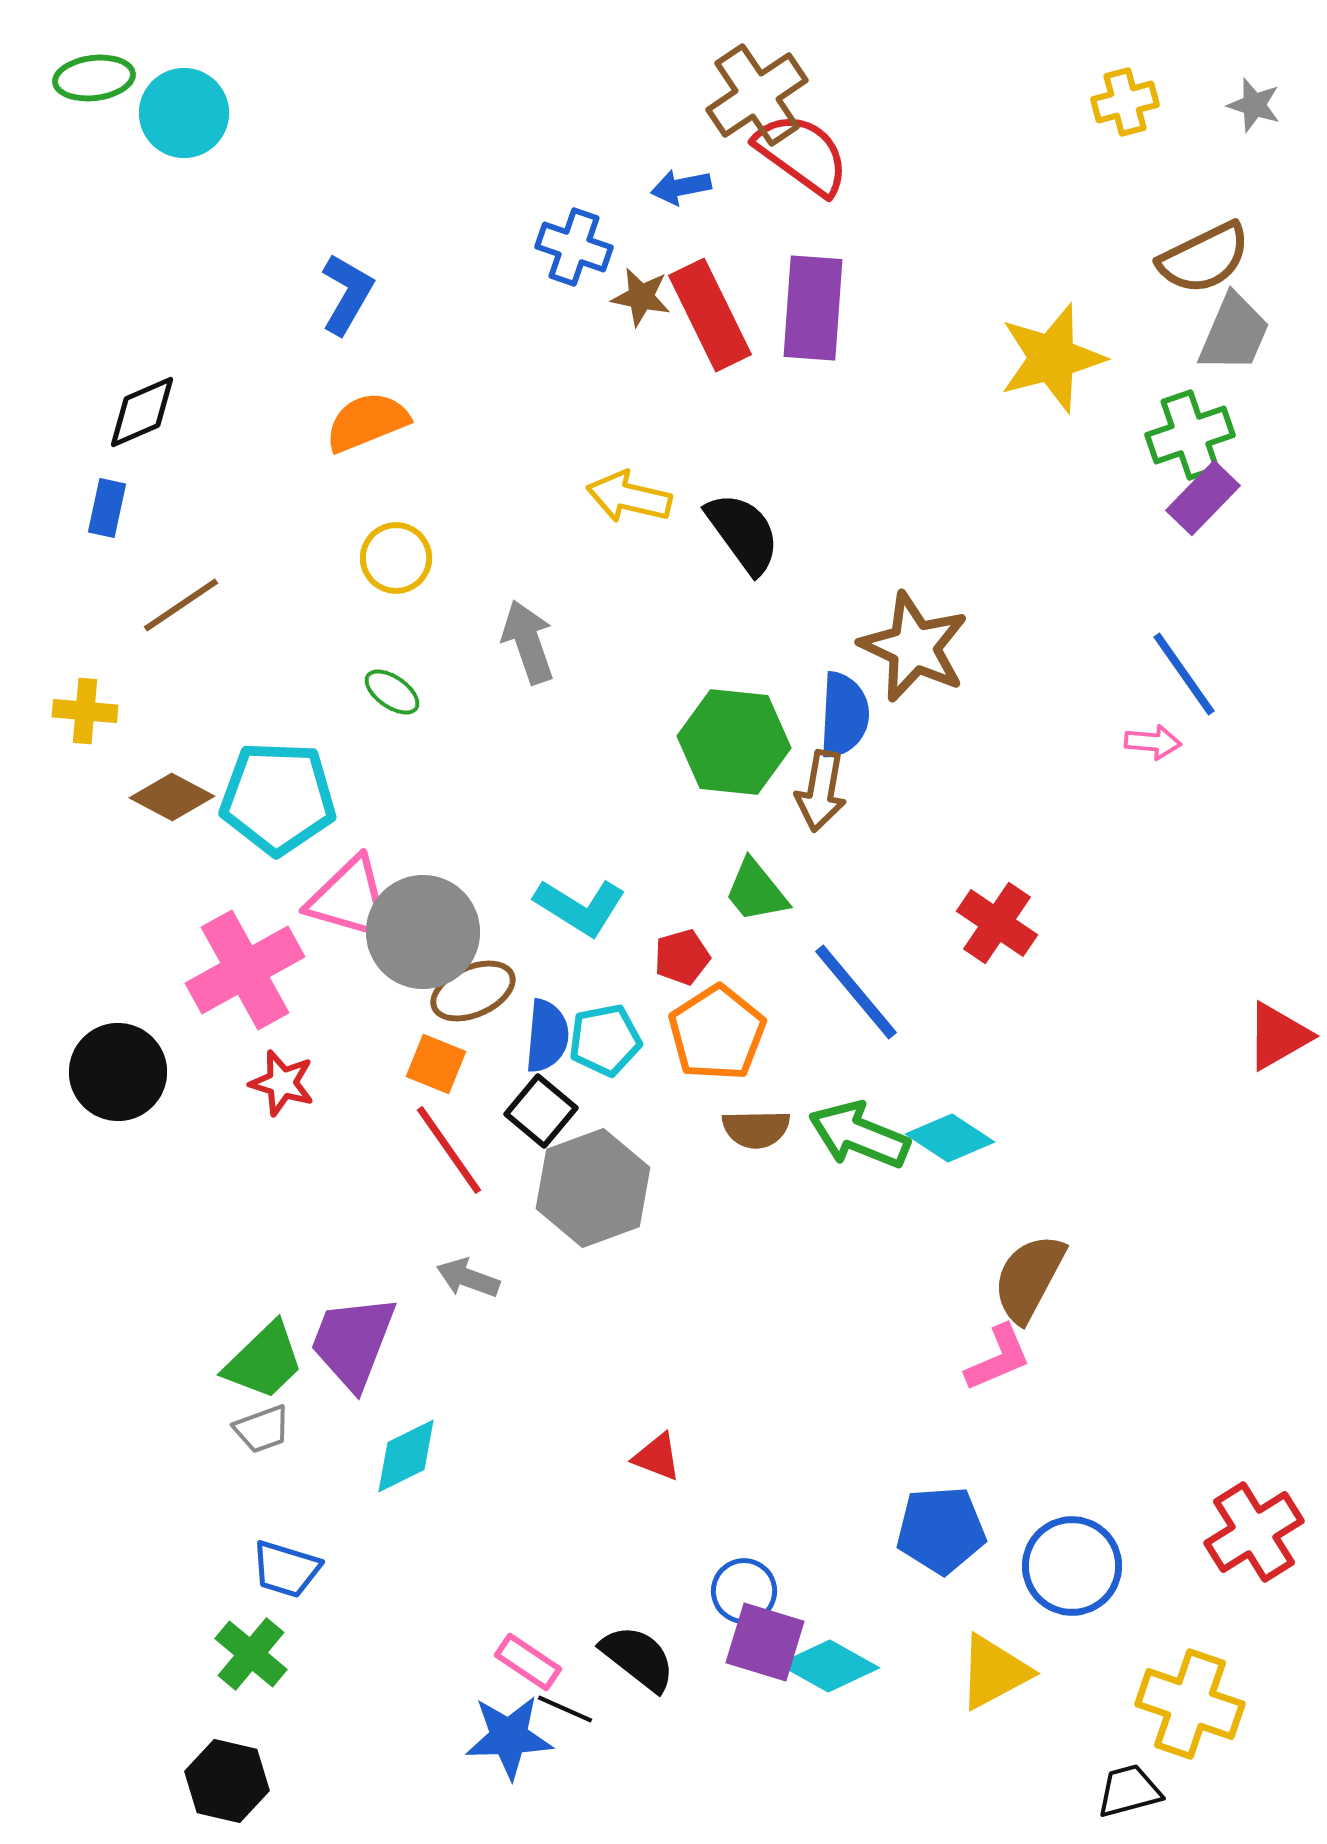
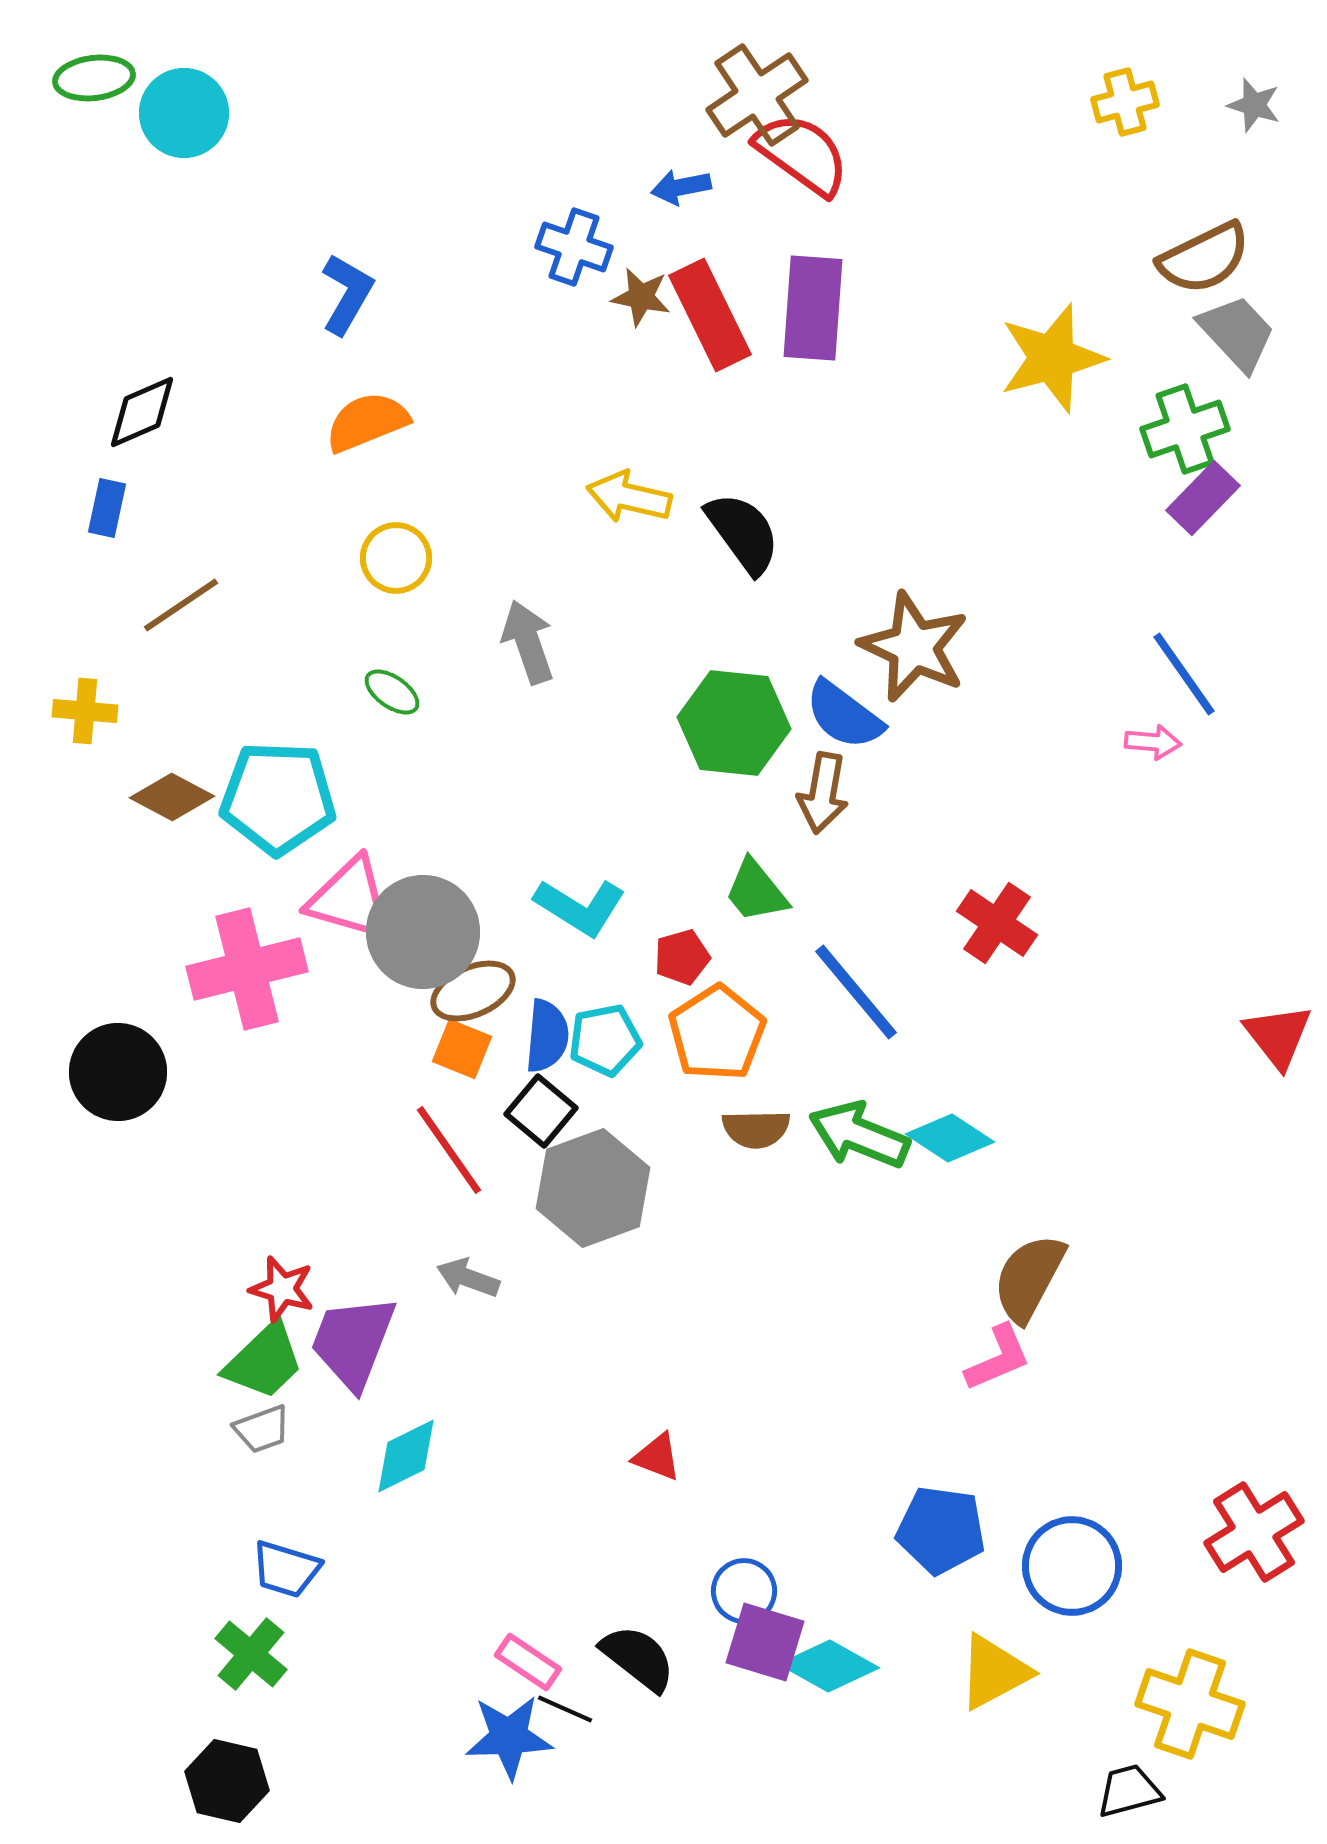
gray trapezoid at (1234, 333): moved 3 px right; rotated 66 degrees counterclockwise
green cross at (1190, 435): moved 5 px left, 6 px up
blue semicircle at (844, 715): rotated 124 degrees clockwise
green hexagon at (734, 742): moved 19 px up
brown arrow at (821, 791): moved 2 px right, 2 px down
pink cross at (245, 970): moved 2 px right, 1 px up; rotated 15 degrees clockwise
red triangle at (1278, 1036): rotated 38 degrees counterclockwise
orange square at (436, 1064): moved 26 px right, 15 px up
red star at (282, 1083): moved 206 px down
blue pentagon at (941, 1530): rotated 12 degrees clockwise
